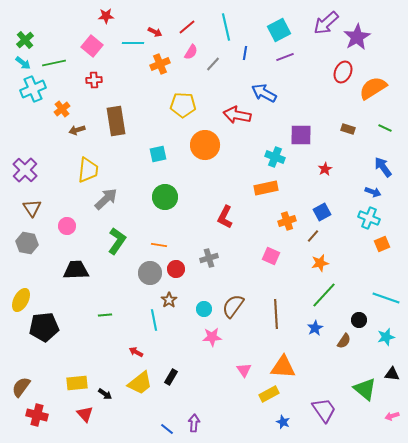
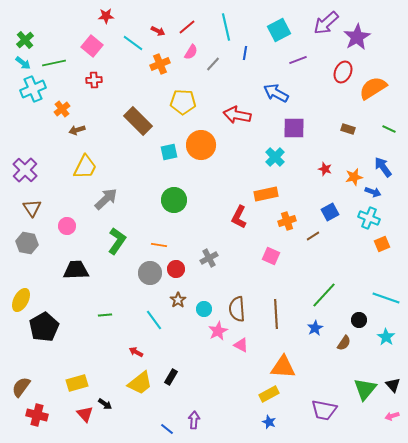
red arrow at (155, 32): moved 3 px right, 1 px up
cyan line at (133, 43): rotated 35 degrees clockwise
purple line at (285, 57): moved 13 px right, 3 px down
blue arrow at (264, 93): moved 12 px right
yellow pentagon at (183, 105): moved 3 px up
brown rectangle at (116, 121): moved 22 px right; rotated 36 degrees counterclockwise
green line at (385, 128): moved 4 px right, 1 px down
purple square at (301, 135): moved 7 px left, 7 px up
orange circle at (205, 145): moved 4 px left
cyan square at (158, 154): moved 11 px right, 2 px up
cyan cross at (275, 157): rotated 24 degrees clockwise
red star at (325, 169): rotated 24 degrees counterclockwise
yellow trapezoid at (88, 170): moved 3 px left, 3 px up; rotated 20 degrees clockwise
orange rectangle at (266, 188): moved 6 px down
green circle at (165, 197): moved 9 px right, 3 px down
blue square at (322, 212): moved 8 px right
red L-shape at (225, 217): moved 14 px right
brown line at (313, 236): rotated 16 degrees clockwise
gray cross at (209, 258): rotated 12 degrees counterclockwise
orange star at (320, 263): moved 34 px right, 86 px up
brown star at (169, 300): moved 9 px right
brown semicircle at (233, 306): moved 4 px right, 3 px down; rotated 40 degrees counterclockwise
cyan line at (154, 320): rotated 25 degrees counterclockwise
black pentagon at (44, 327): rotated 24 degrees counterclockwise
pink star at (212, 337): moved 6 px right, 6 px up; rotated 24 degrees counterclockwise
cyan star at (386, 337): rotated 24 degrees counterclockwise
brown semicircle at (344, 341): moved 2 px down
pink triangle at (244, 370): moved 3 px left, 25 px up; rotated 28 degrees counterclockwise
black triangle at (392, 374): moved 1 px right, 11 px down; rotated 42 degrees clockwise
yellow rectangle at (77, 383): rotated 10 degrees counterclockwise
green triangle at (365, 389): rotated 30 degrees clockwise
black arrow at (105, 394): moved 10 px down
purple trapezoid at (324, 410): rotated 136 degrees clockwise
blue star at (283, 422): moved 14 px left
purple arrow at (194, 423): moved 3 px up
